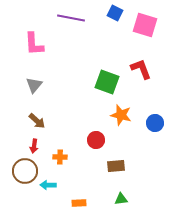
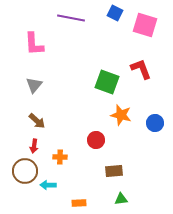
brown rectangle: moved 2 px left, 5 px down
